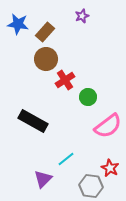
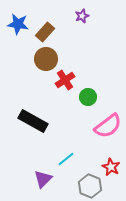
red star: moved 1 px right, 1 px up
gray hexagon: moved 1 px left; rotated 15 degrees clockwise
